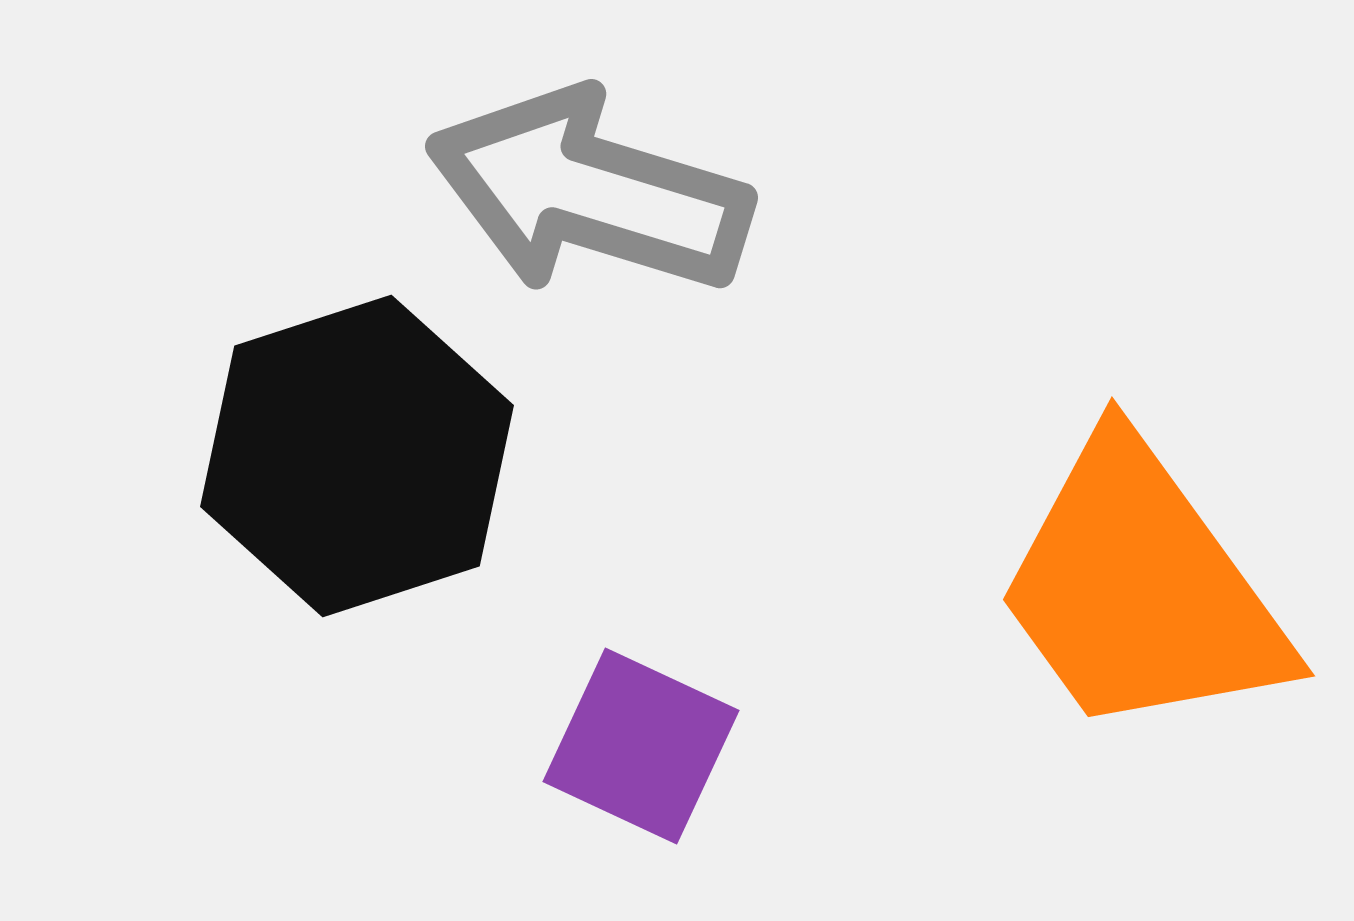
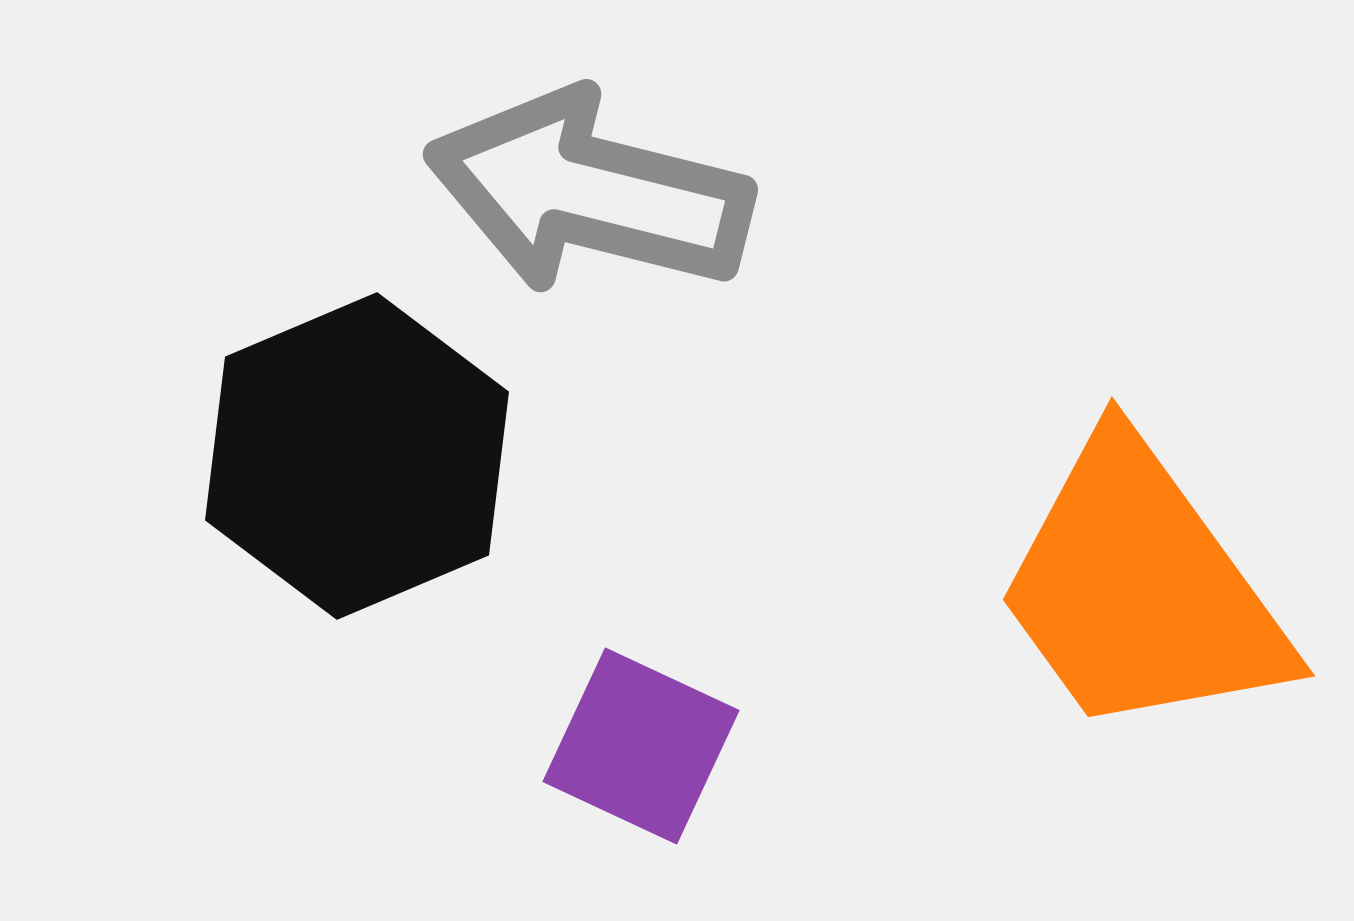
gray arrow: rotated 3 degrees counterclockwise
black hexagon: rotated 5 degrees counterclockwise
